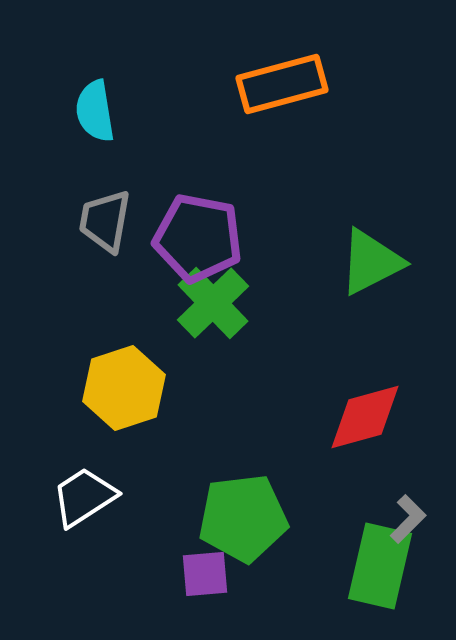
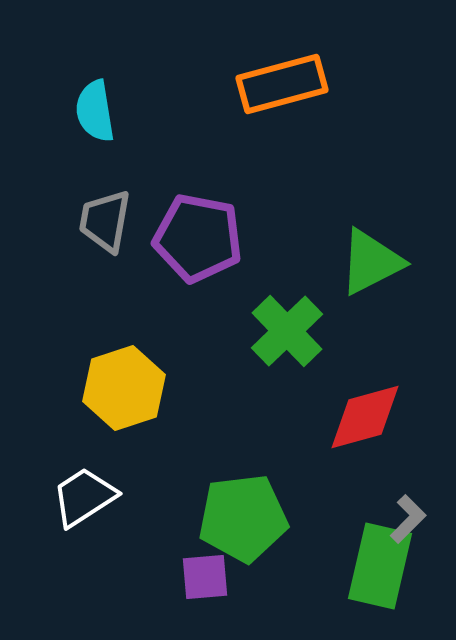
green cross: moved 74 px right, 28 px down
purple square: moved 3 px down
